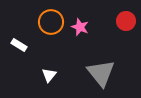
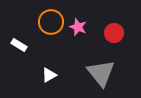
red circle: moved 12 px left, 12 px down
pink star: moved 2 px left
white triangle: rotated 21 degrees clockwise
